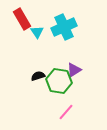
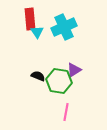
red rectangle: moved 8 px right; rotated 25 degrees clockwise
black semicircle: rotated 40 degrees clockwise
pink line: rotated 30 degrees counterclockwise
